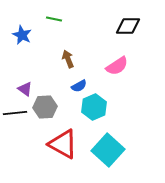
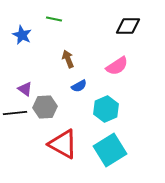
cyan hexagon: moved 12 px right, 2 px down
cyan square: moved 2 px right; rotated 16 degrees clockwise
